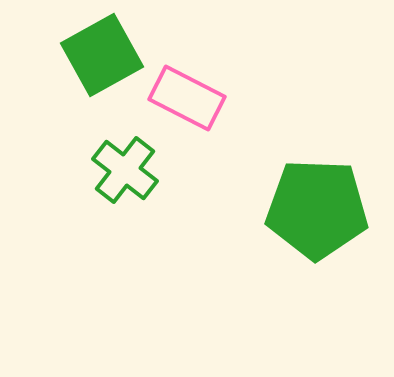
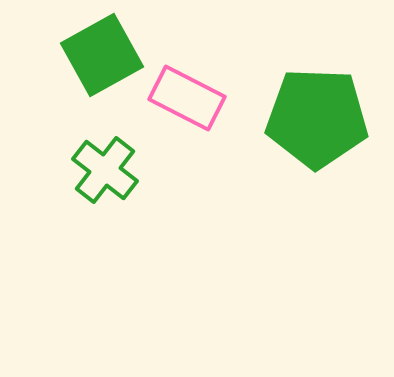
green cross: moved 20 px left
green pentagon: moved 91 px up
